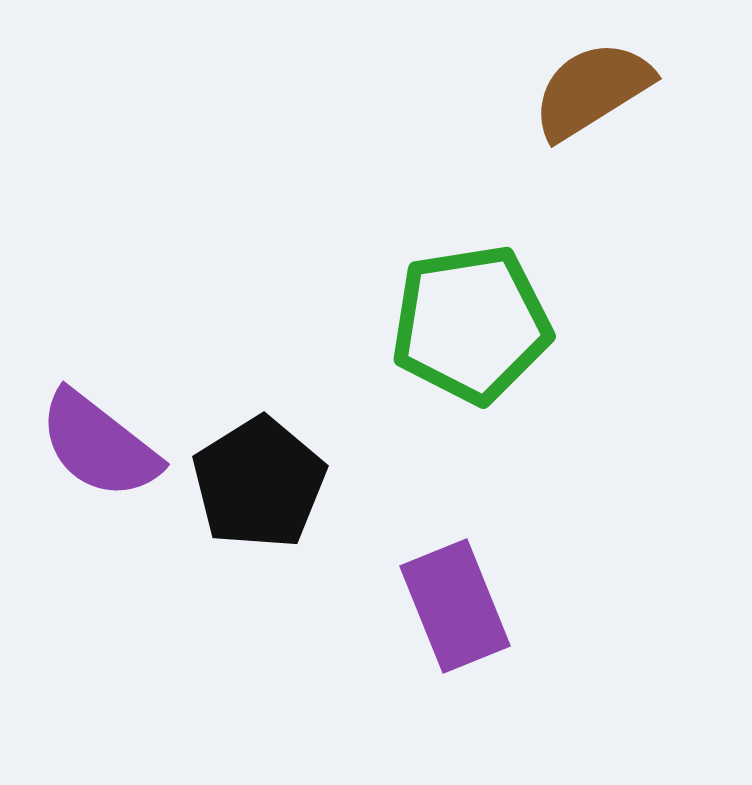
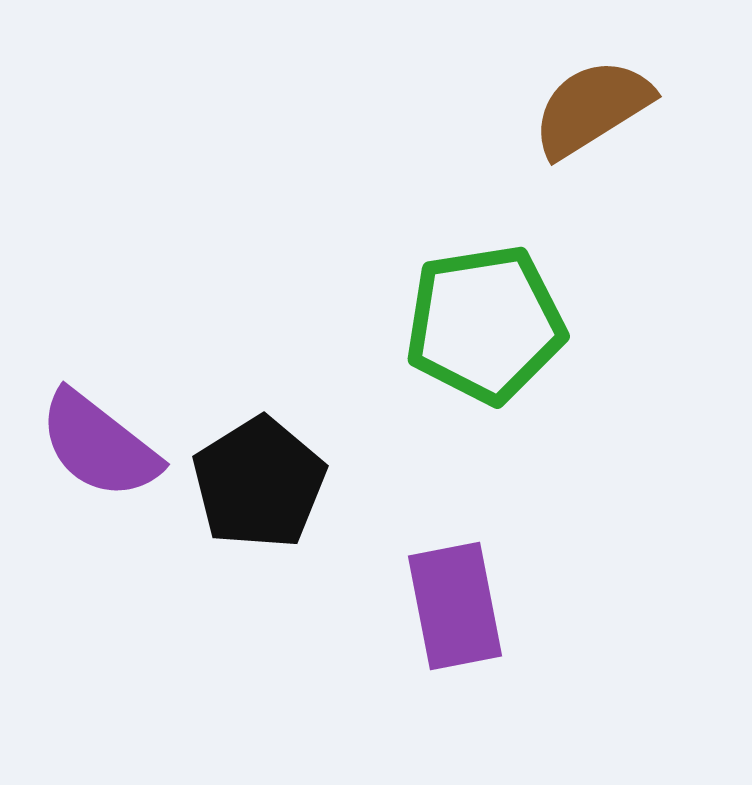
brown semicircle: moved 18 px down
green pentagon: moved 14 px right
purple rectangle: rotated 11 degrees clockwise
